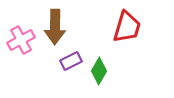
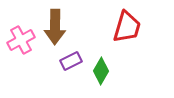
green diamond: moved 2 px right
